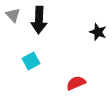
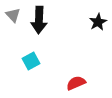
black star: moved 10 px up; rotated 24 degrees clockwise
